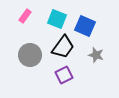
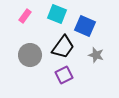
cyan square: moved 5 px up
